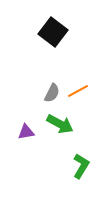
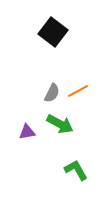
purple triangle: moved 1 px right
green L-shape: moved 5 px left, 4 px down; rotated 60 degrees counterclockwise
